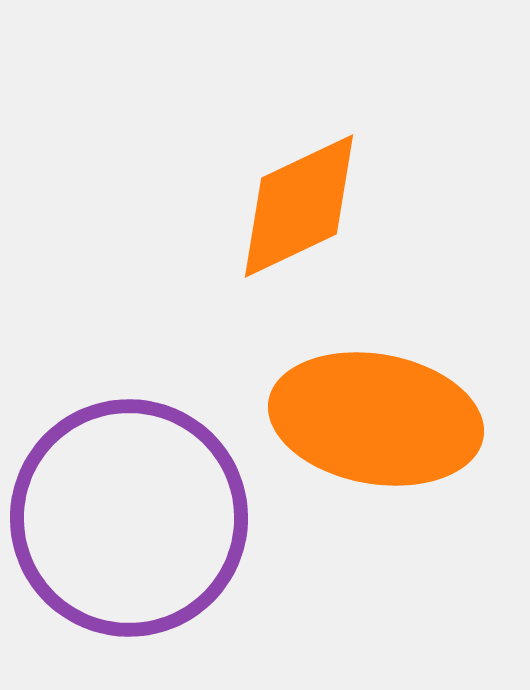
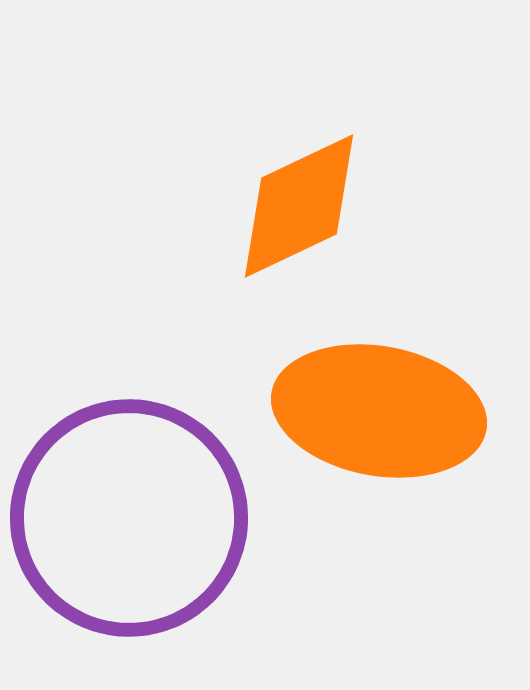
orange ellipse: moved 3 px right, 8 px up
